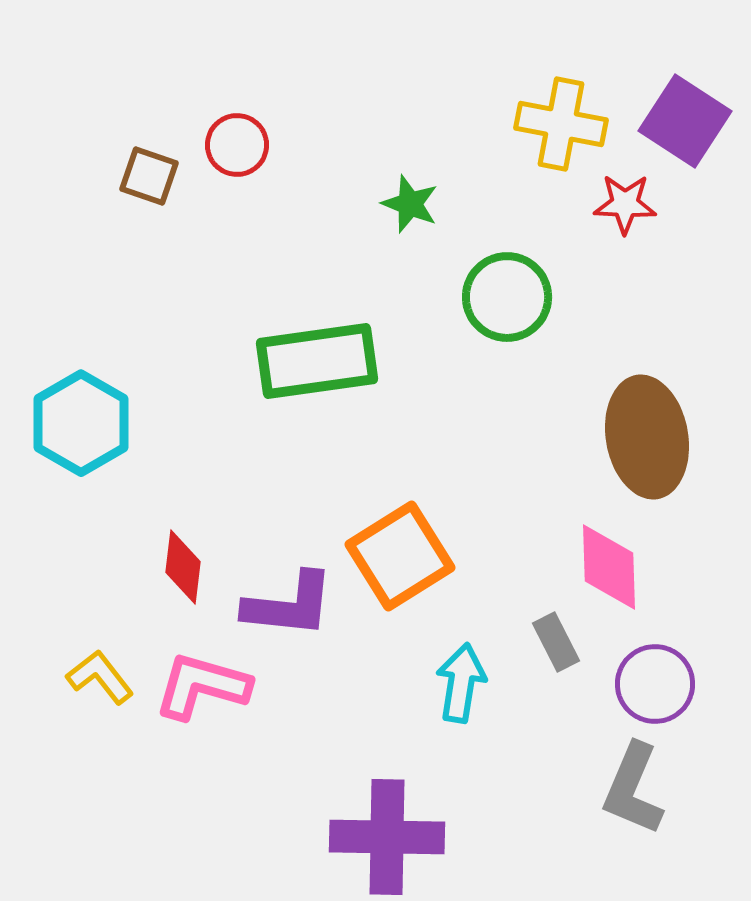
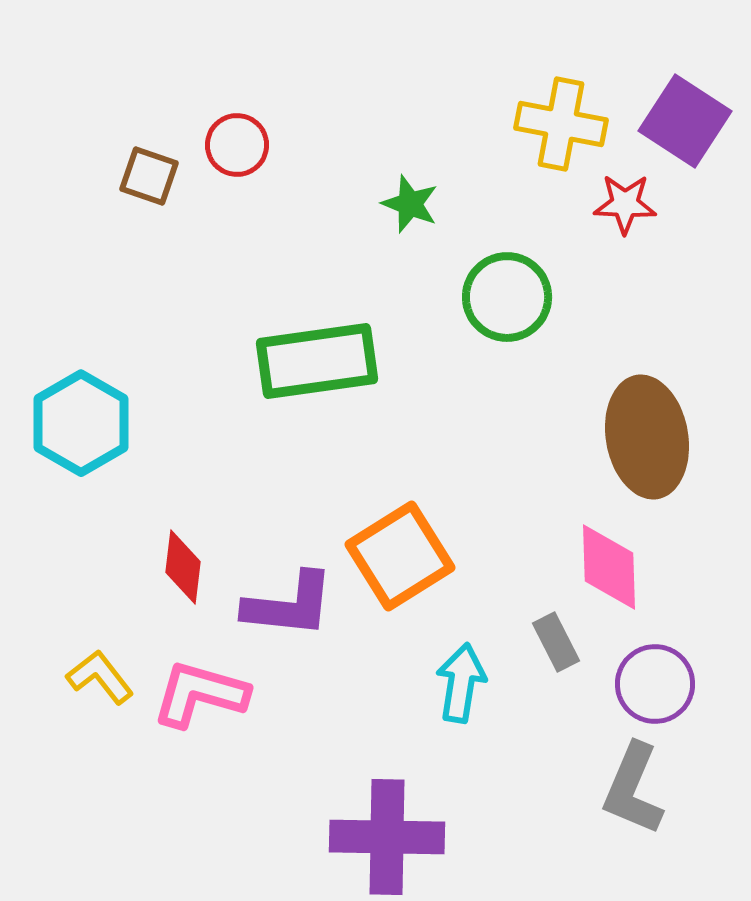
pink L-shape: moved 2 px left, 8 px down
